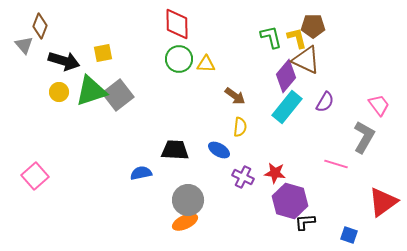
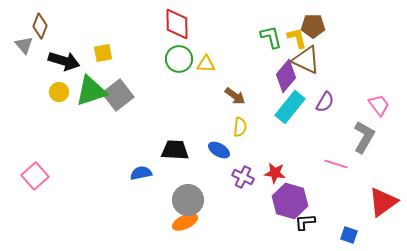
cyan rectangle: moved 3 px right
